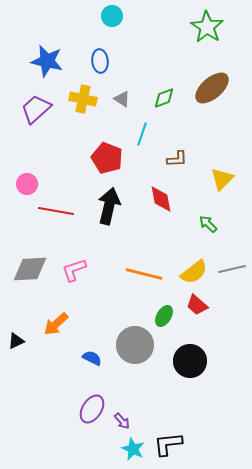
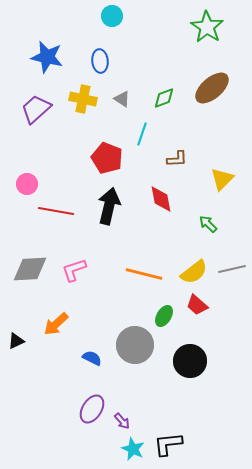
blue star: moved 4 px up
